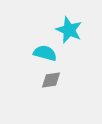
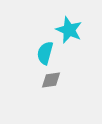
cyan semicircle: rotated 90 degrees counterclockwise
